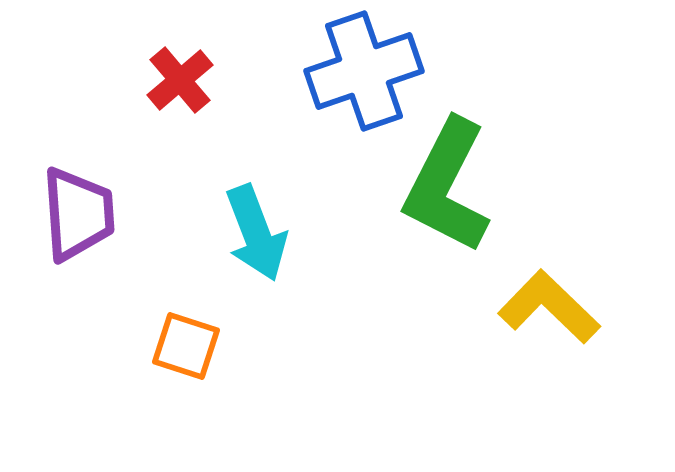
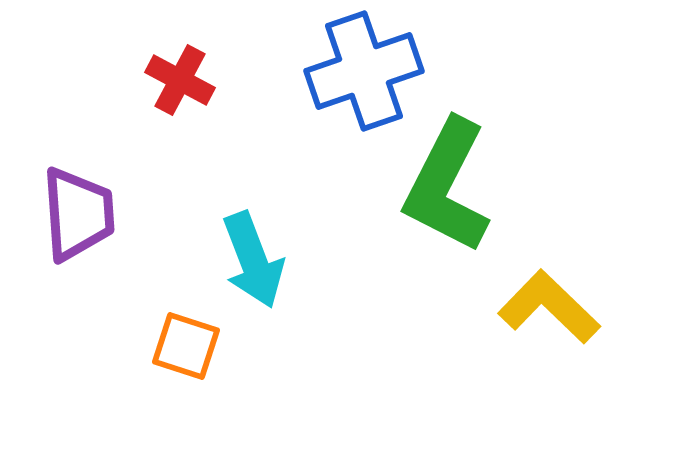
red cross: rotated 22 degrees counterclockwise
cyan arrow: moved 3 px left, 27 px down
